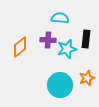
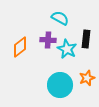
cyan semicircle: rotated 24 degrees clockwise
cyan star: rotated 30 degrees counterclockwise
